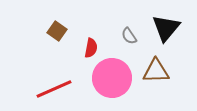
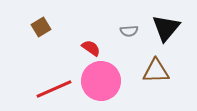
brown square: moved 16 px left, 4 px up; rotated 24 degrees clockwise
gray semicircle: moved 5 px up; rotated 60 degrees counterclockwise
red semicircle: rotated 66 degrees counterclockwise
pink circle: moved 11 px left, 3 px down
